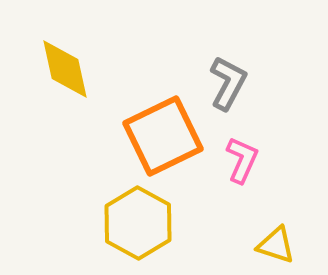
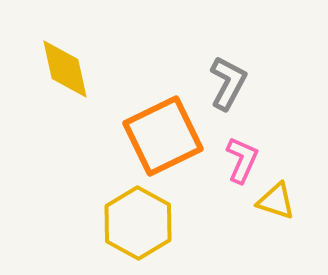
yellow triangle: moved 44 px up
